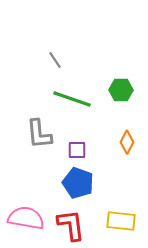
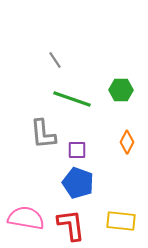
gray L-shape: moved 4 px right
